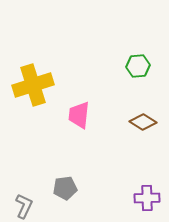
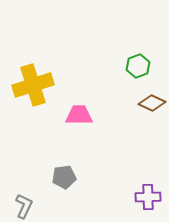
green hexagon: rotated 15 degrees counterclockwise
pink trapezoid: rotated 84 degrees clockwise
brown diamond: moved 9 px right, 19 px up; rotated 8 degrees counterclockwise
gray pentagon: moved 1 px left, 11 px up
purple cross: moved 1 px right, 1 px up
